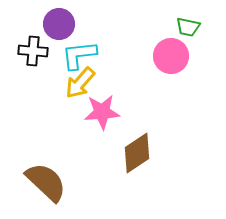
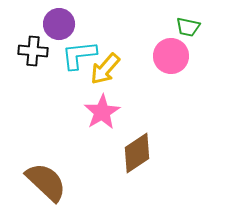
yellow arrow: moved 25 px right, 14 px up
pink star: rotated 27 degrees counterclockwise
